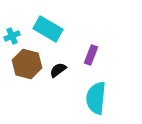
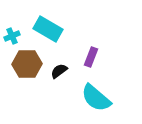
purple rectangle: moved 2 px down
brown hexagon: rotated 16 degrees counterclockwise
black semicircle: moved 1 px right, 1 px down
cyan semicircle: rotated 56 degrees counterclockwise
